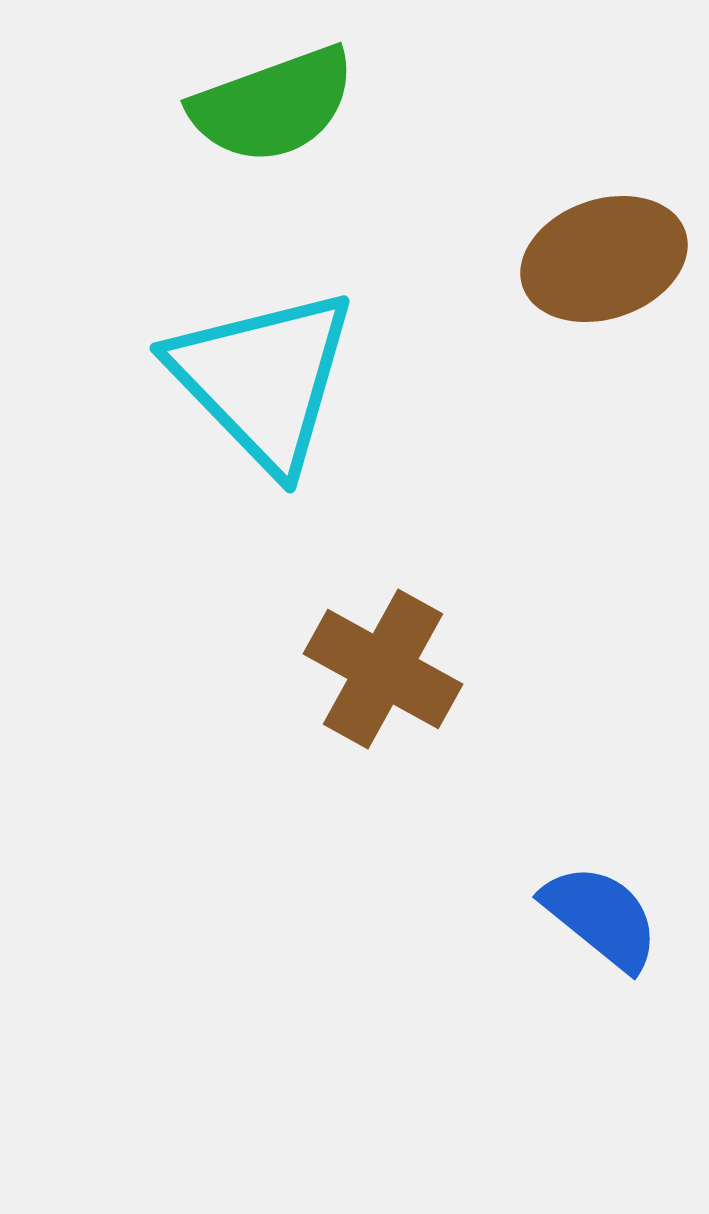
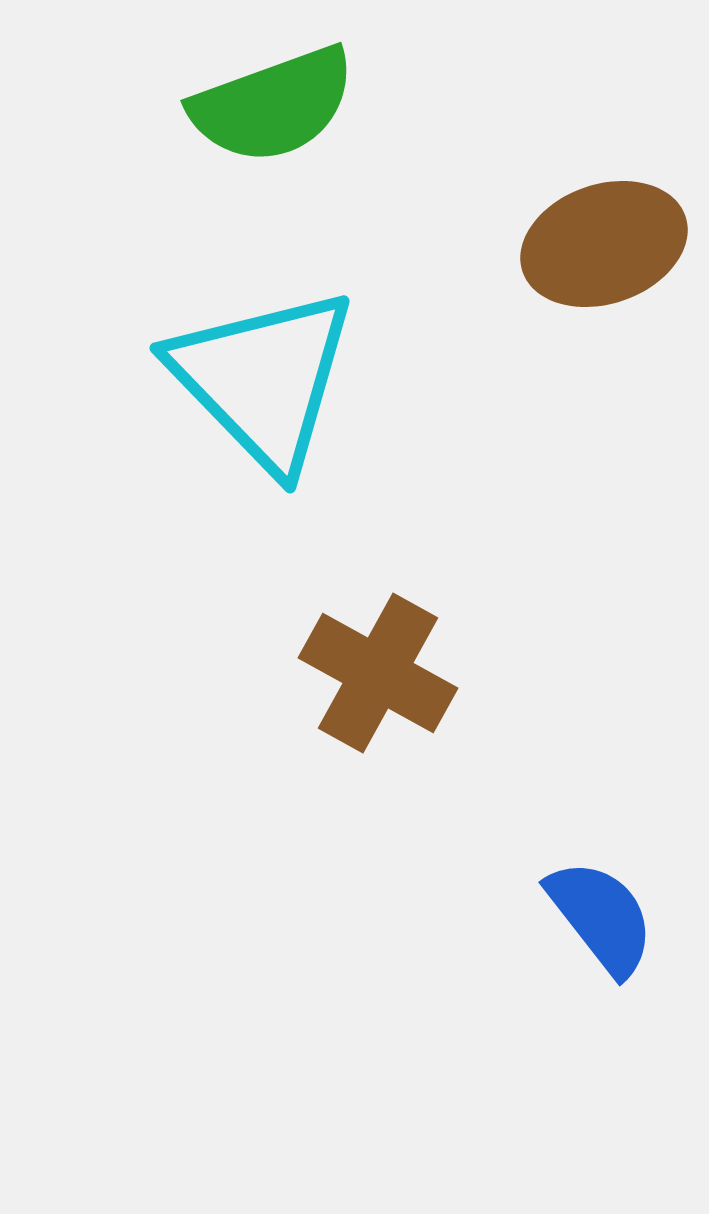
brown ellipse: moved 15 px up
brown cross: moved 5 px left, 4 px down
blue semicircle: rotated 13 degrees clockwise
